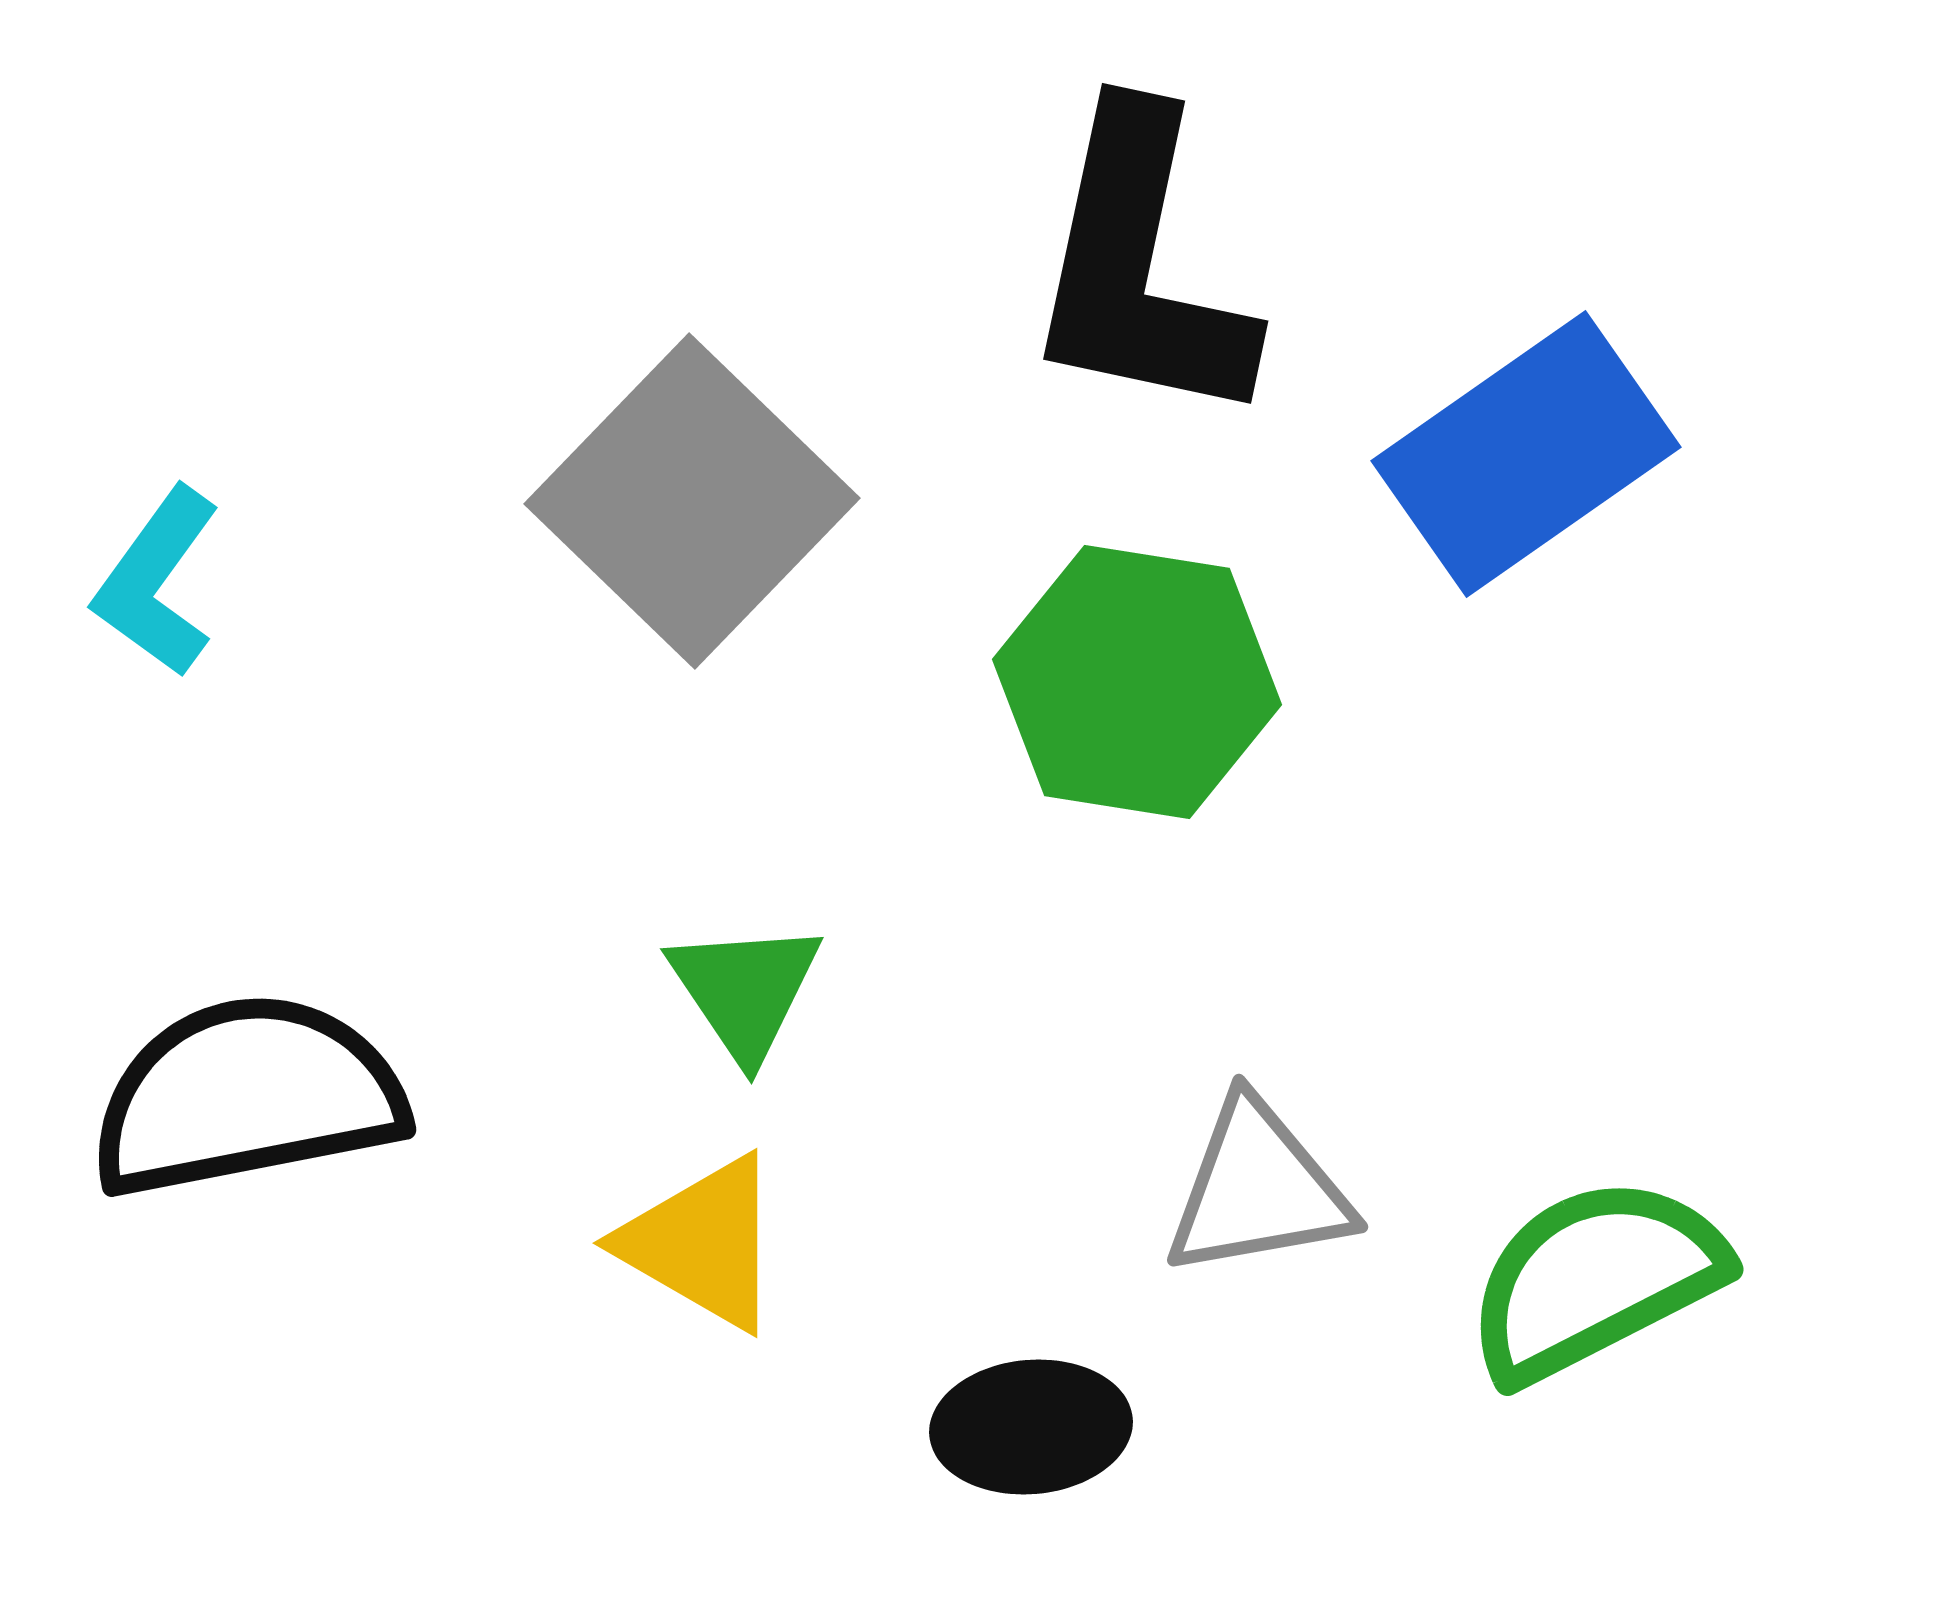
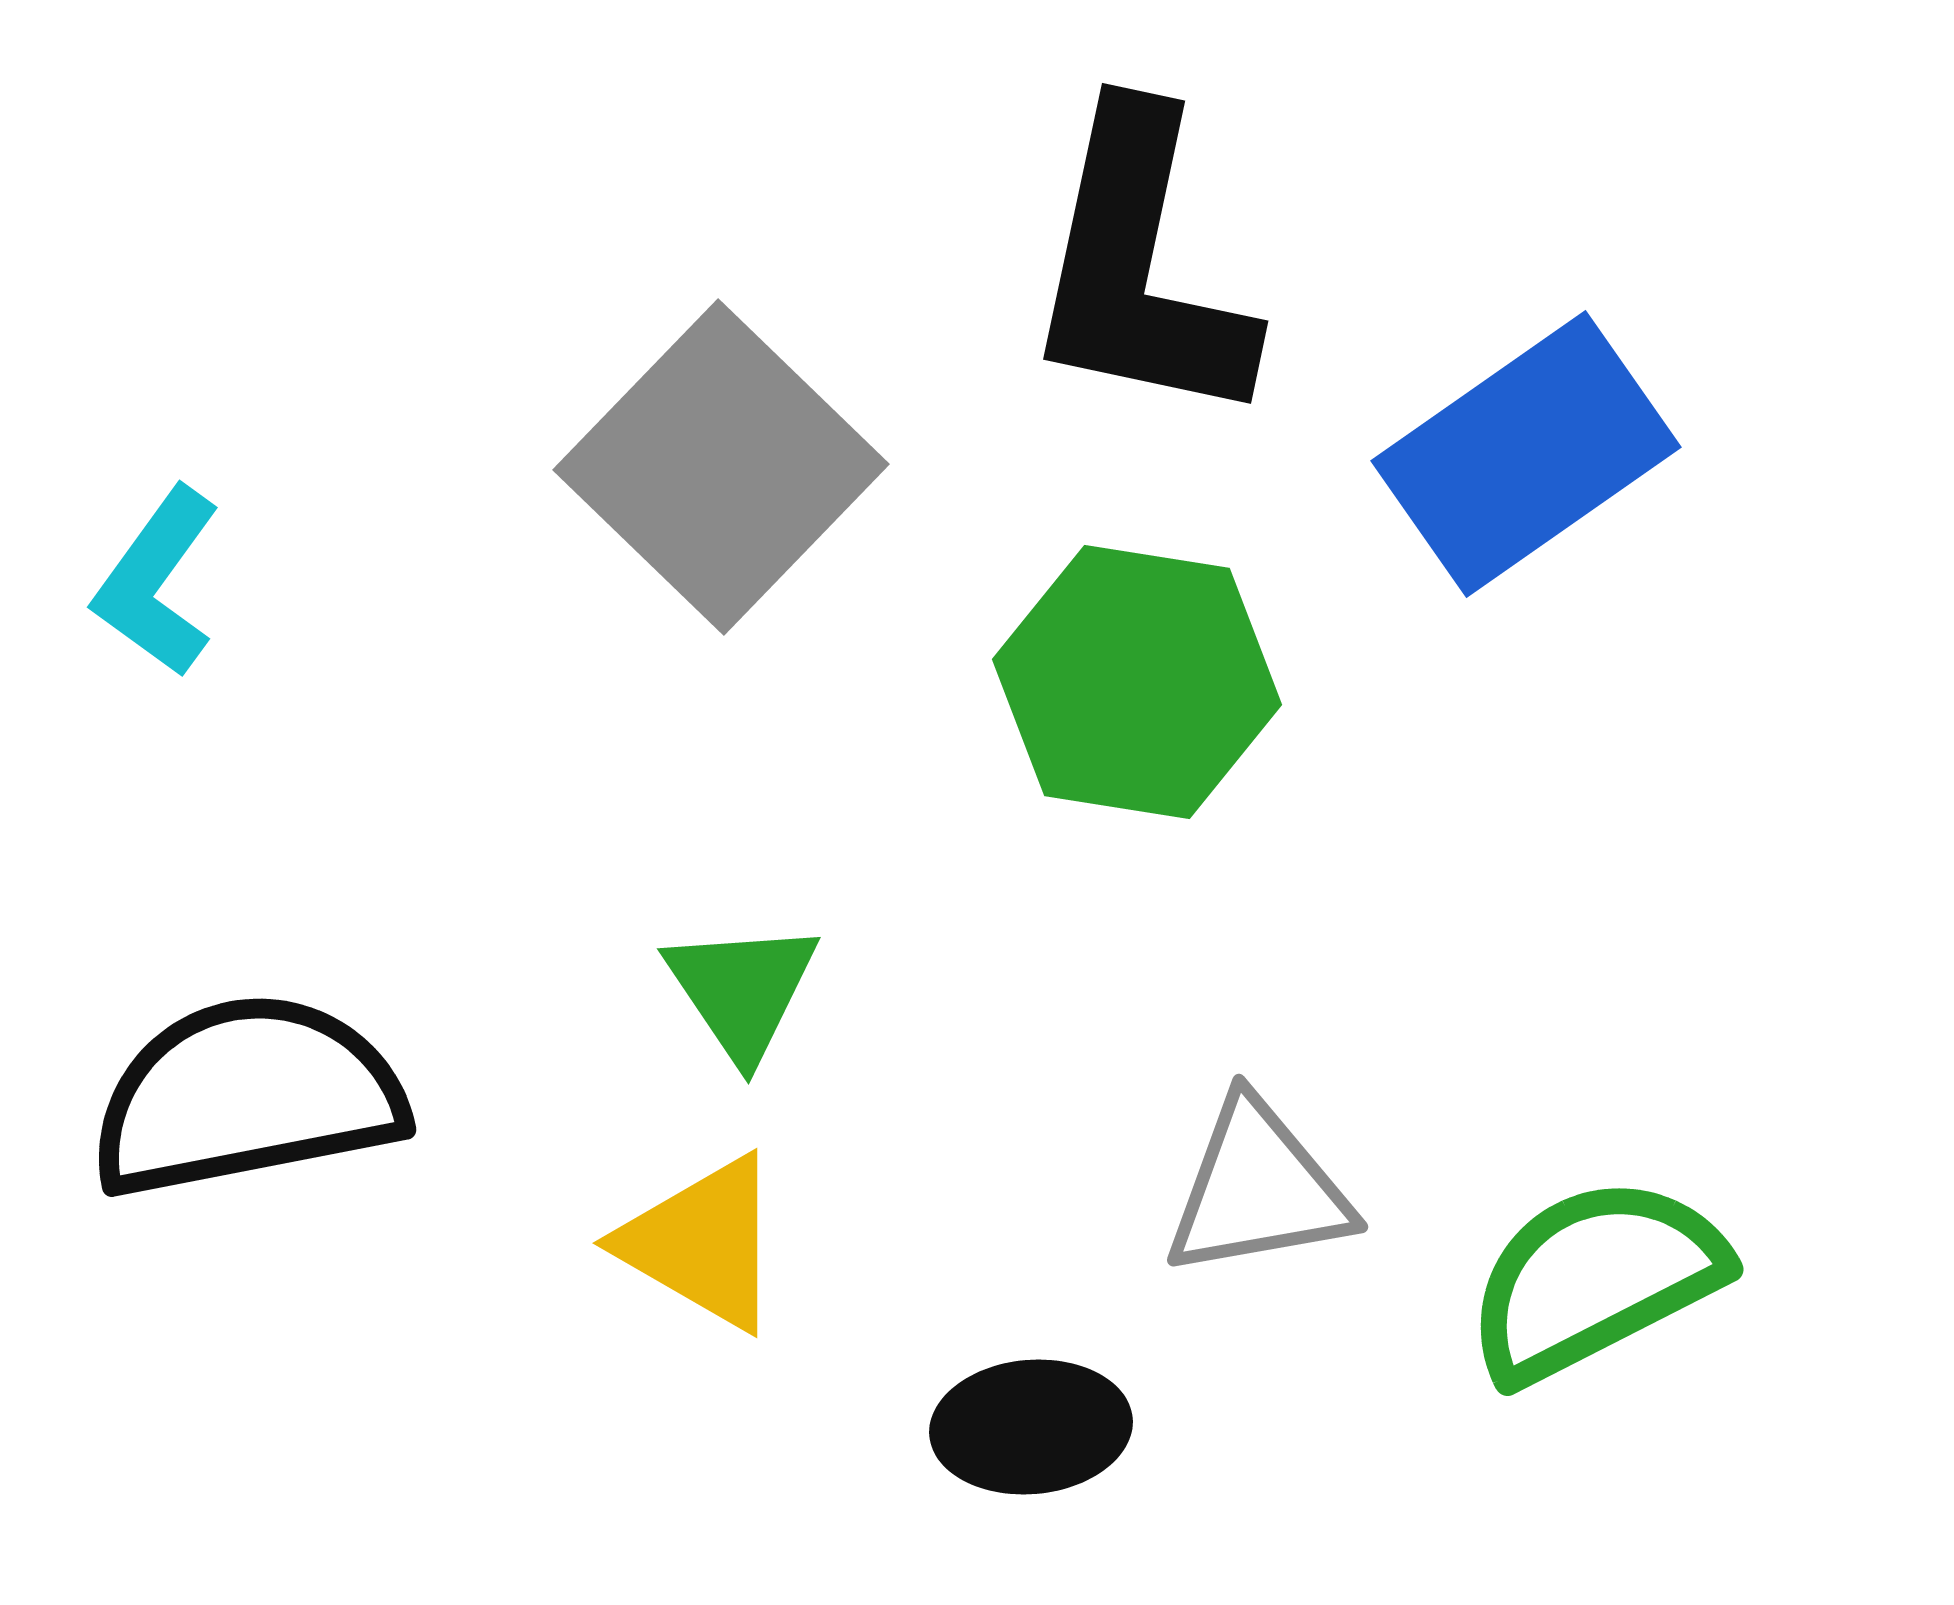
gray square: moved 29 px right, 34 px up
green triangle: moved 3 px left
